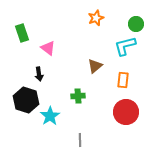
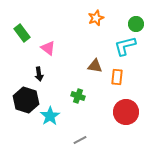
green rectangle: rotated 18 degrees counterclockwise
brown triangle: rotated 49 degrees clockwise
orange rectangle: moved 6 px left, 3 px up
green cross: rotated 24 degrees clockwise
gray line: rotated 64 degrees clockwise
